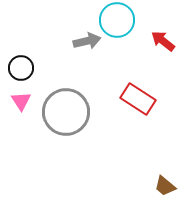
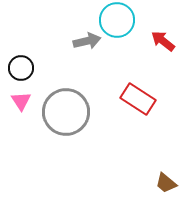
brown trapezoid: moved 1 px right, 3 px up
